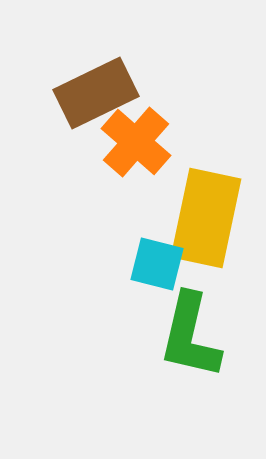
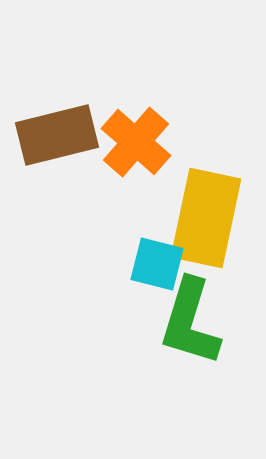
brown rectangle: moved 39 px left, 42 px down; rotated 12 degrees clockwise
green L-shape: moved 14 px up; rotated 4 degrees clockwise
